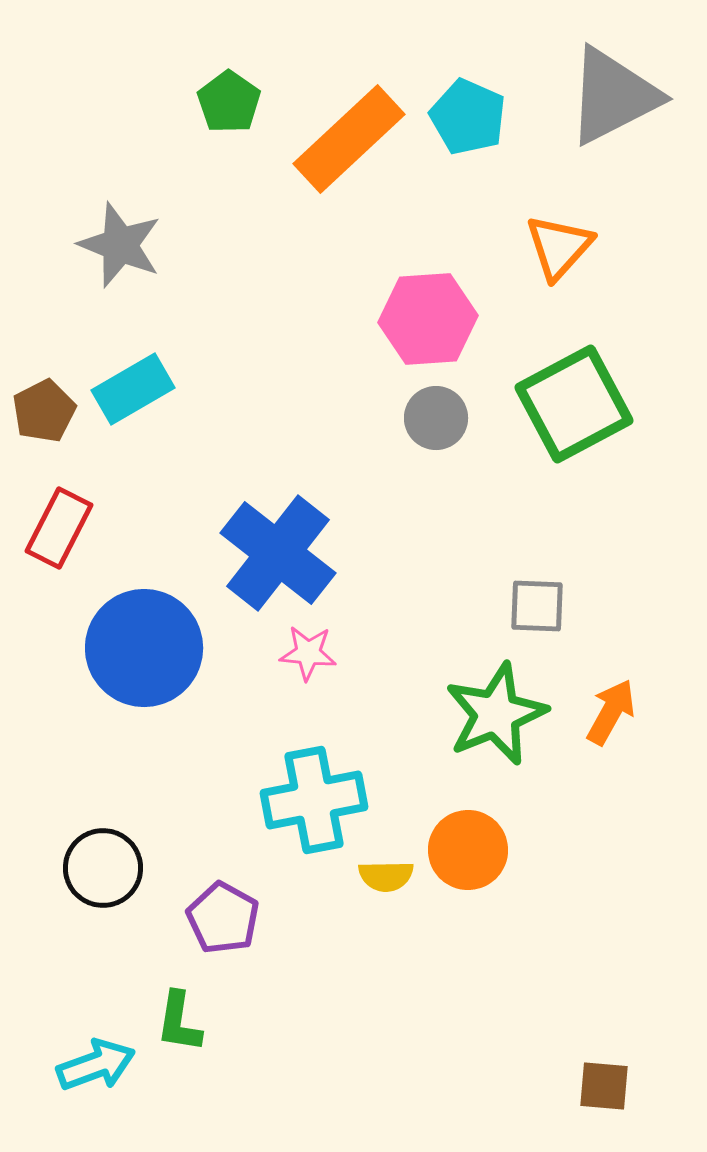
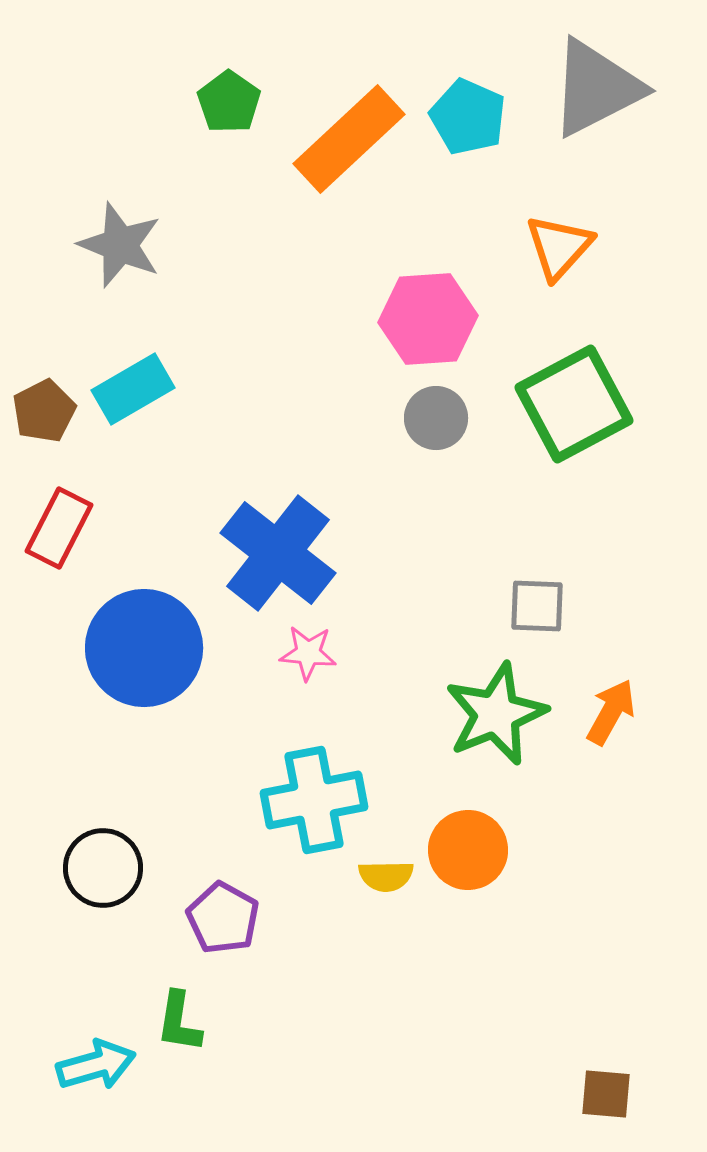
gray triangle: moved 17 px left, 8 px up
cyan arrow: rotated 4 degrees clockwise
brown square: moved 2 px right, 8 px down
